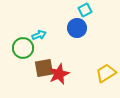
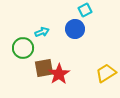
blue circle: moved 2 px left, 1 px down
cyan arrow: moved 3 px right, 3 px up
red star: rotated 10 degrees counterclockwise
